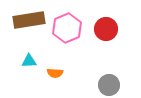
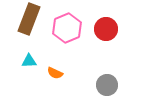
brown rectangle: moved 1 px up; rotated 60 degrees counterclockwise
orange semicircle: rotated 21 degrees clockwise
gray circle: moved 2 px left
